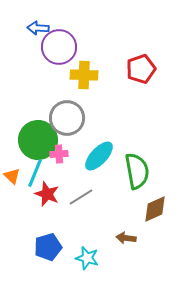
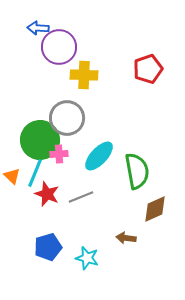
red pentagon: moved 7 px right
green circle: moved 2 px right
gray line: rotated 10 degrees clockwise
